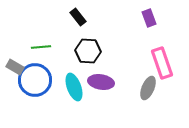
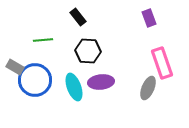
green line: moved 2 px right, 7 px up
purple ellipse: rotated 15 degrees counterclockwise
